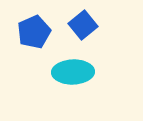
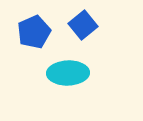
cyan ellipse: moved 5 px left, 1 px down
